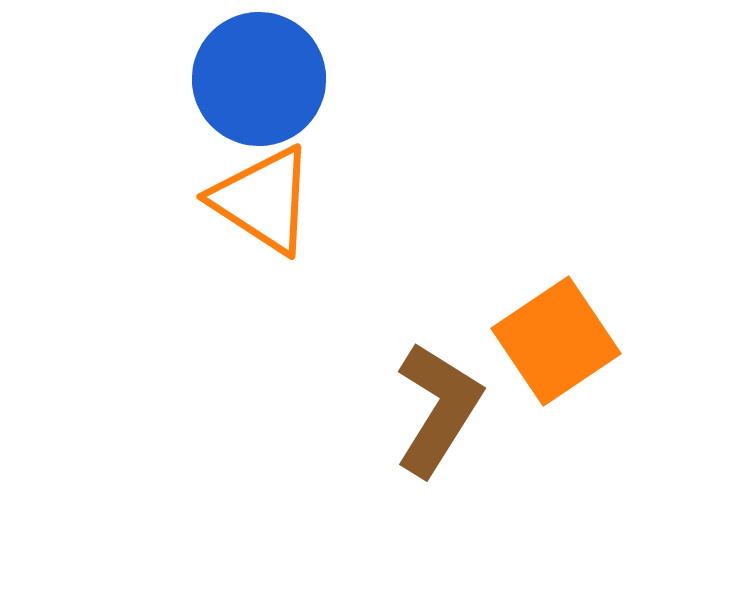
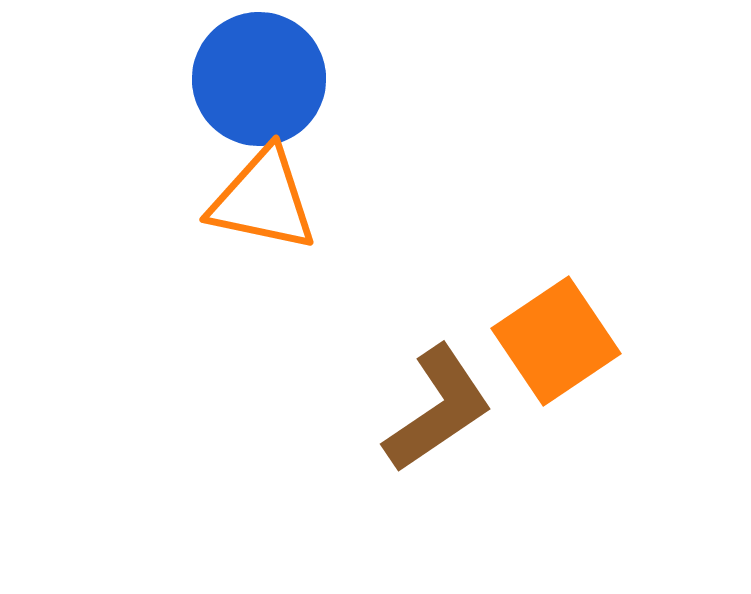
orange triangle: rotated 21 degrees counterclockwise
brown L-shape: rotated 24 degrees clockwise
